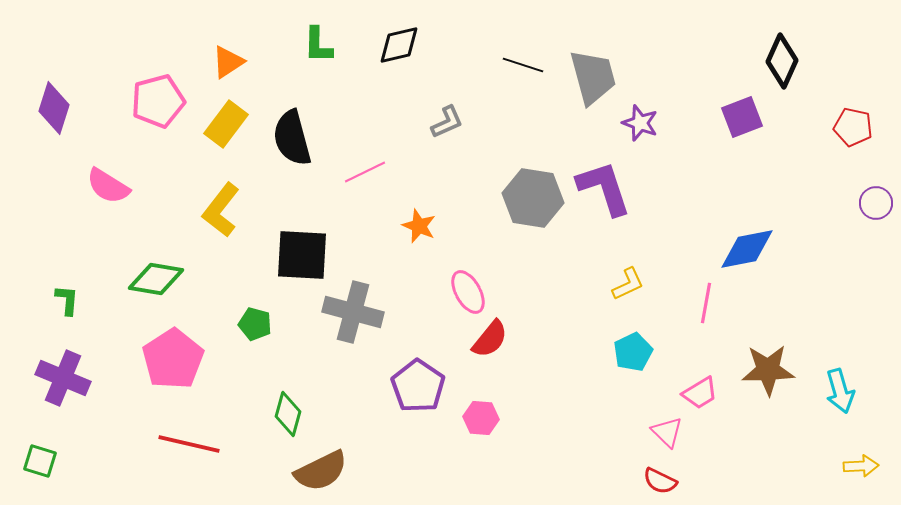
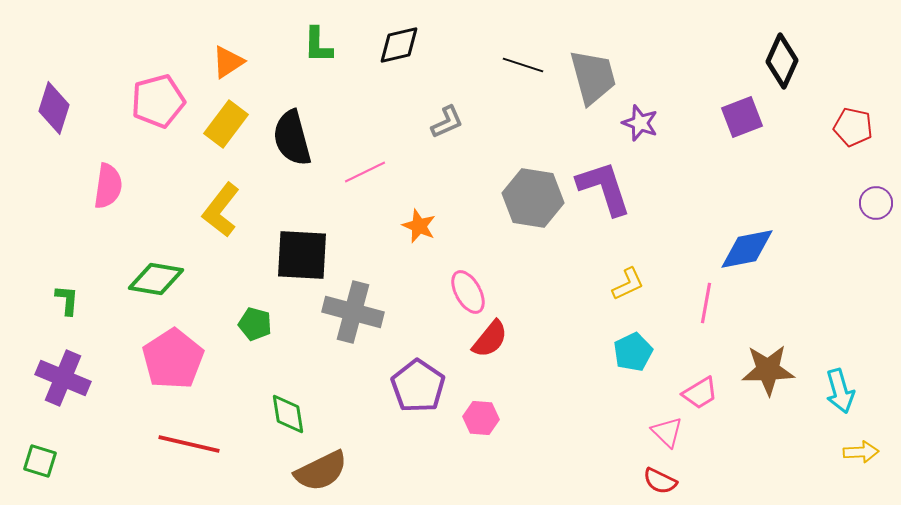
pink semicircle at (108, 186): rotated 114 degrees counterclockwise
green diamond at (288, 414): rotated 24 degrees counterclockwise
yellow arrow at (861, 466): moved 14 px up
